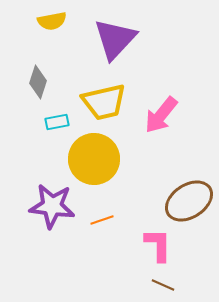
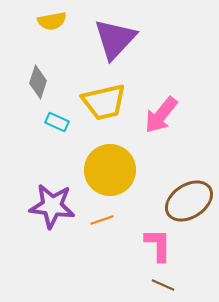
cyan rectangle: rotated 35 degrees clockwise
yellow circle: moved 16 px right, 11 px down
